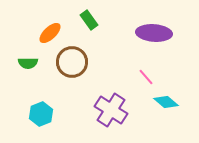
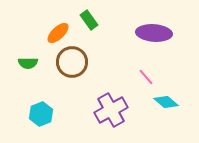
orange ellipse: moved 8 px right
purple cross: rotated 28 degrees clockwise
